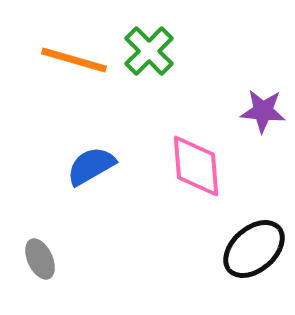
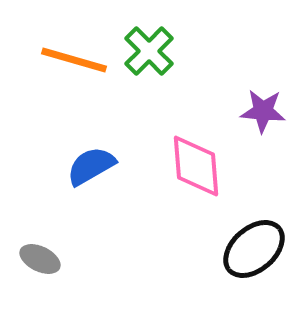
gray ellipse: rotated 39 degrees counterclockwise
